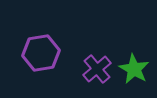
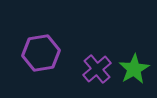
green star: rotated 12 degrees clockwise
